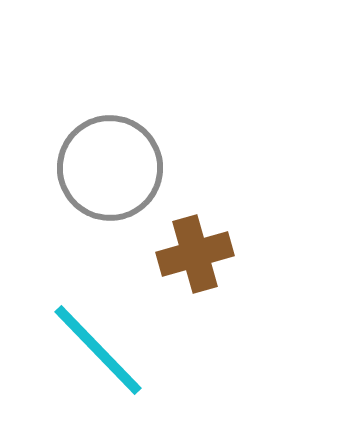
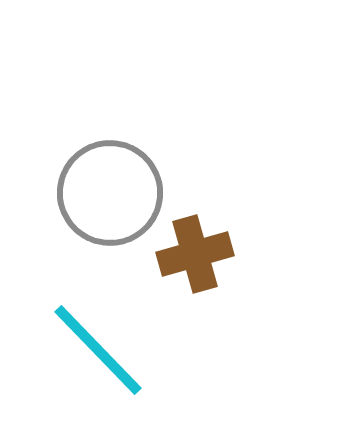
gray circle: moved 25 px down
